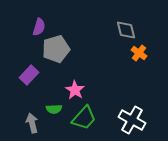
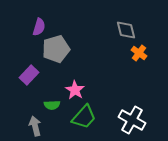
green semicircle: moved 2 px left, 4 px up
green trapezoid: moved 1 px up
gray arrow: moved 3 px right, 3 px down
